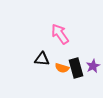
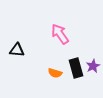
black triangle: moved 25 px left, 9 px up
orange semicircle: moved 7 px left, 5 px down
